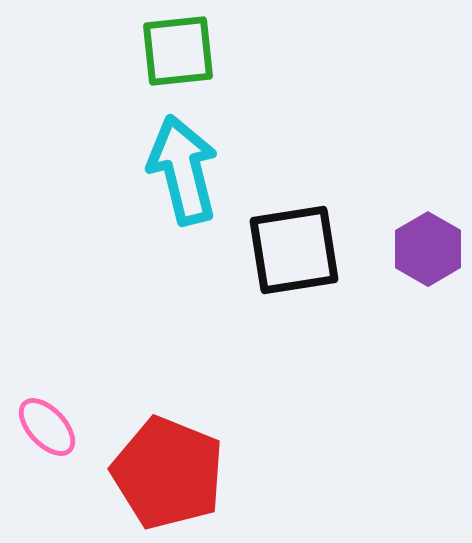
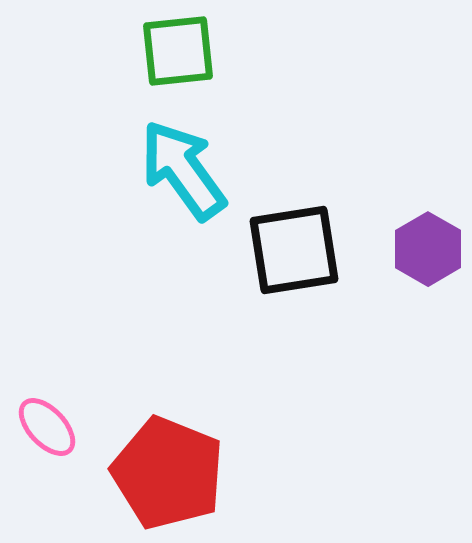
cyan arrow: rotated 22 degrees counterclockwise
